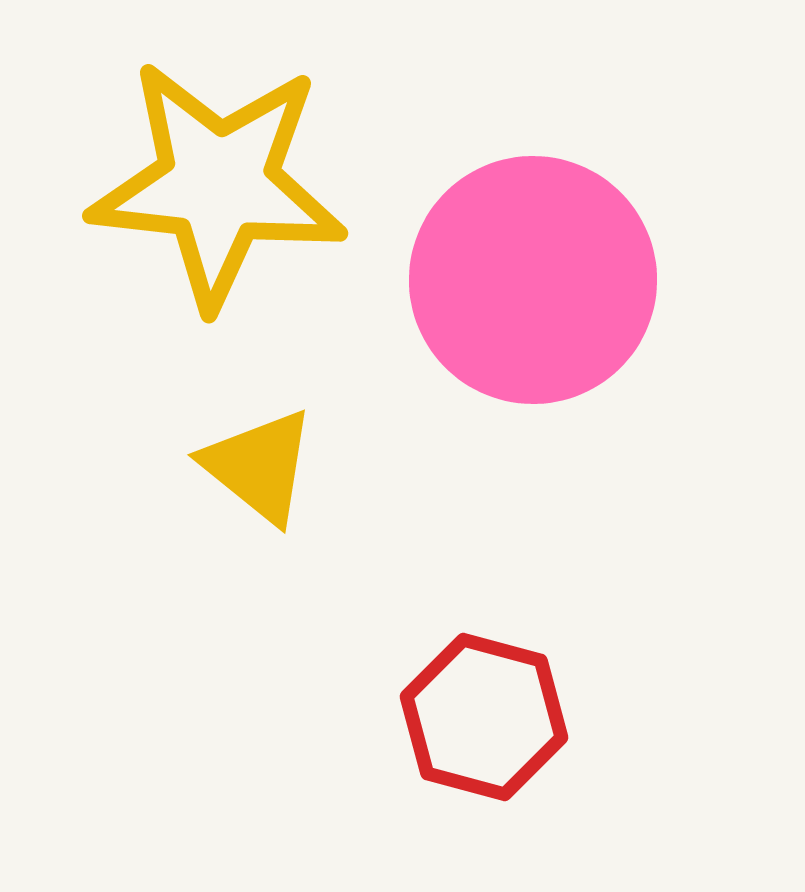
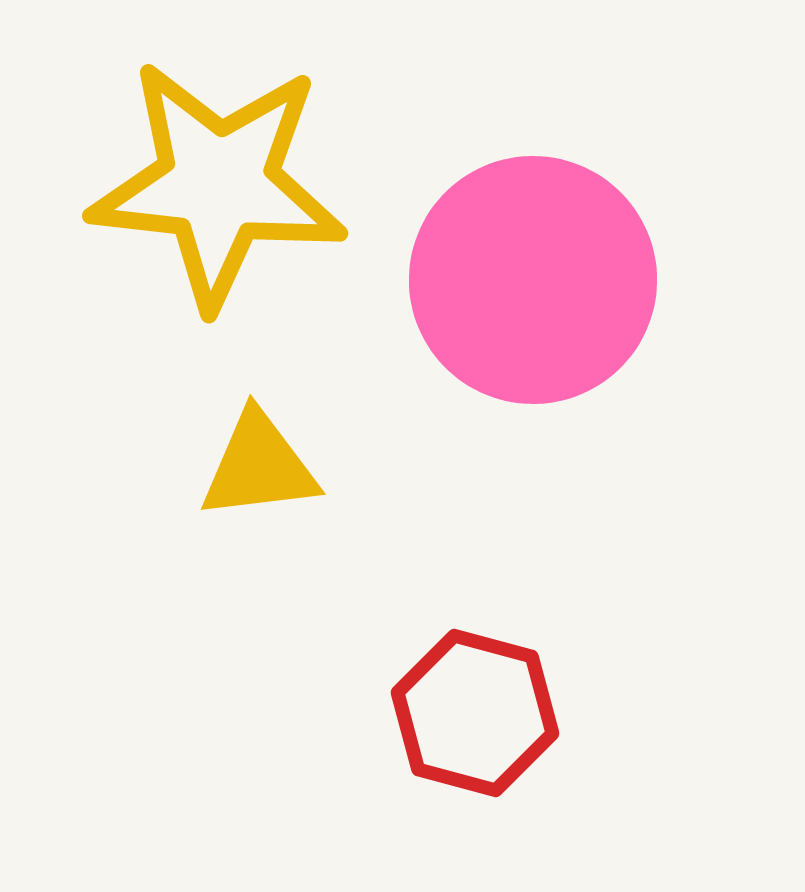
yellow triangle: rotated 46 degrees counterclockwise
red hexagon: moved 9 px left, 4 px up
